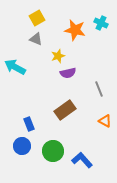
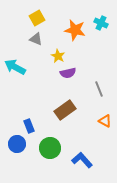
yellow star: rotated 24 degrees counterclockwise
blue rectangle: moved 2 px down
blue circle: moved 5 px left, 2 px up
green circle: moved 3 px left, 3 px up
